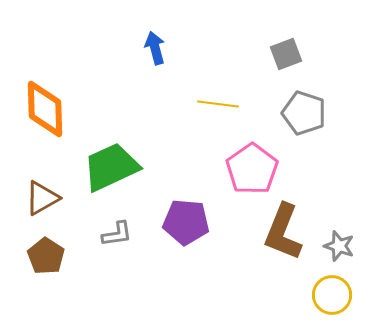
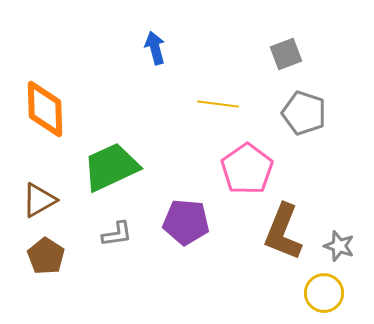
pink pentagon: moved 5 px left
brown triangle: moved 3 px left, 2 px down
yellow circle: moved 8 px left, 2 px up
